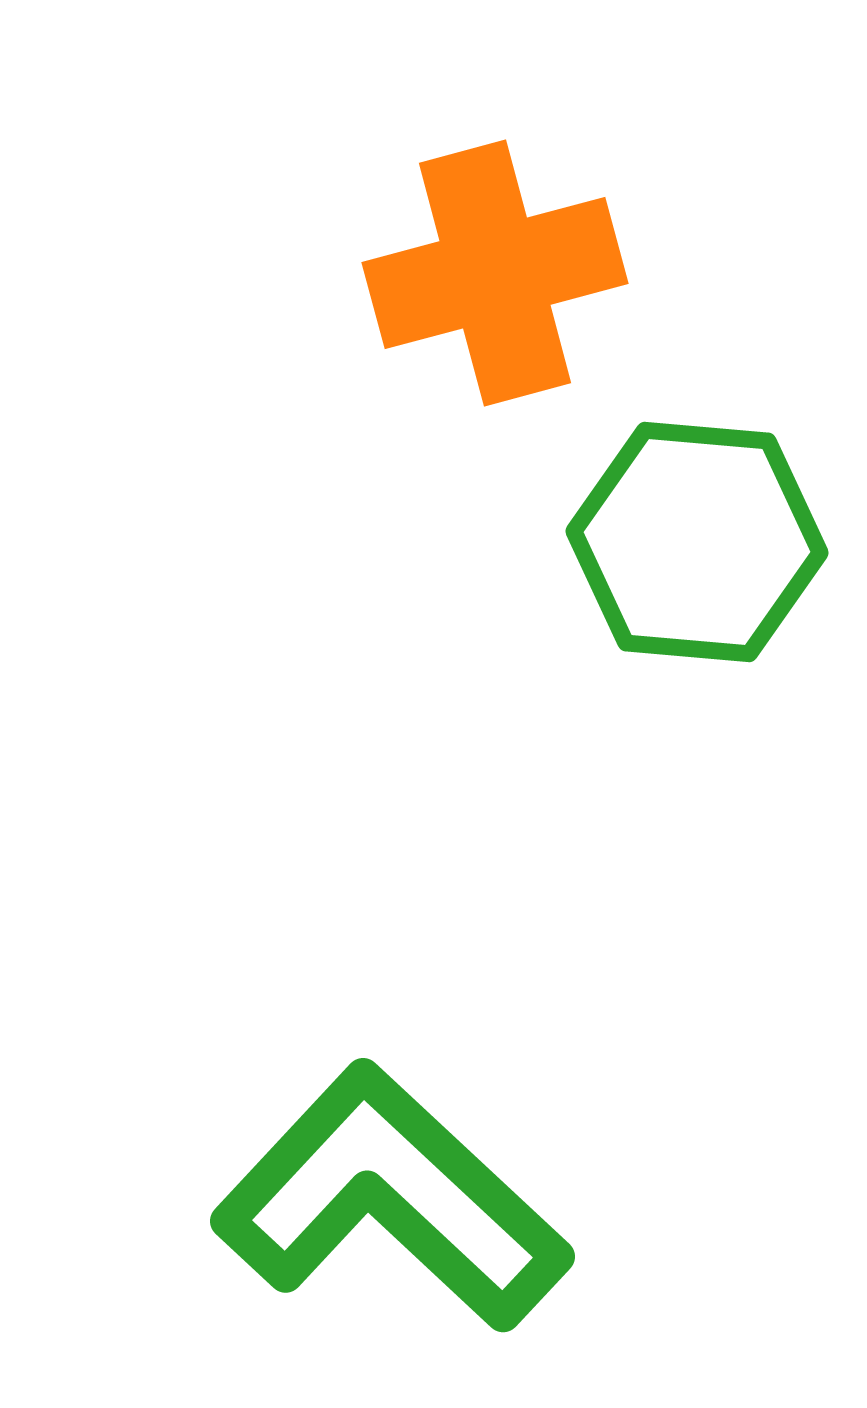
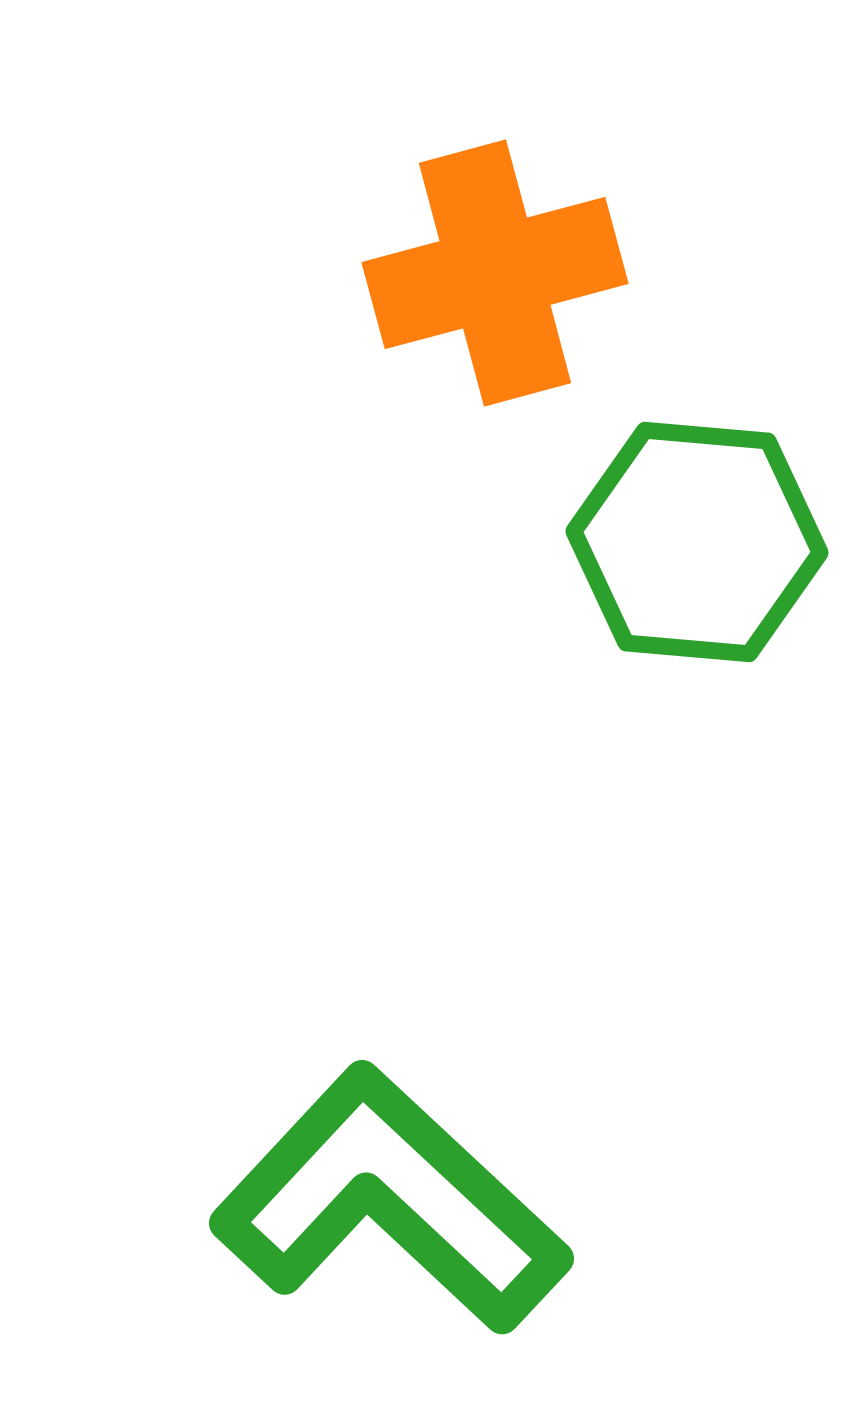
green L-shape: moved 1 px left, 2 px down
